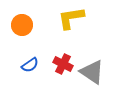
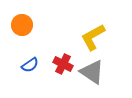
yellow L-shape: moved 22 px right, 19 px down; rotated 20 degrees counterclockwise
